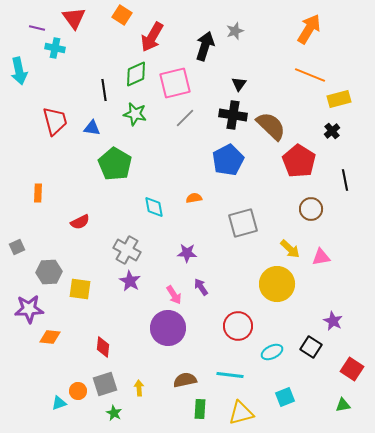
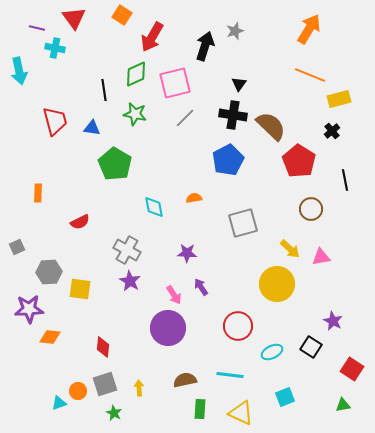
yellow triangle at (241, 413): rotated 40 degrees clockwise
